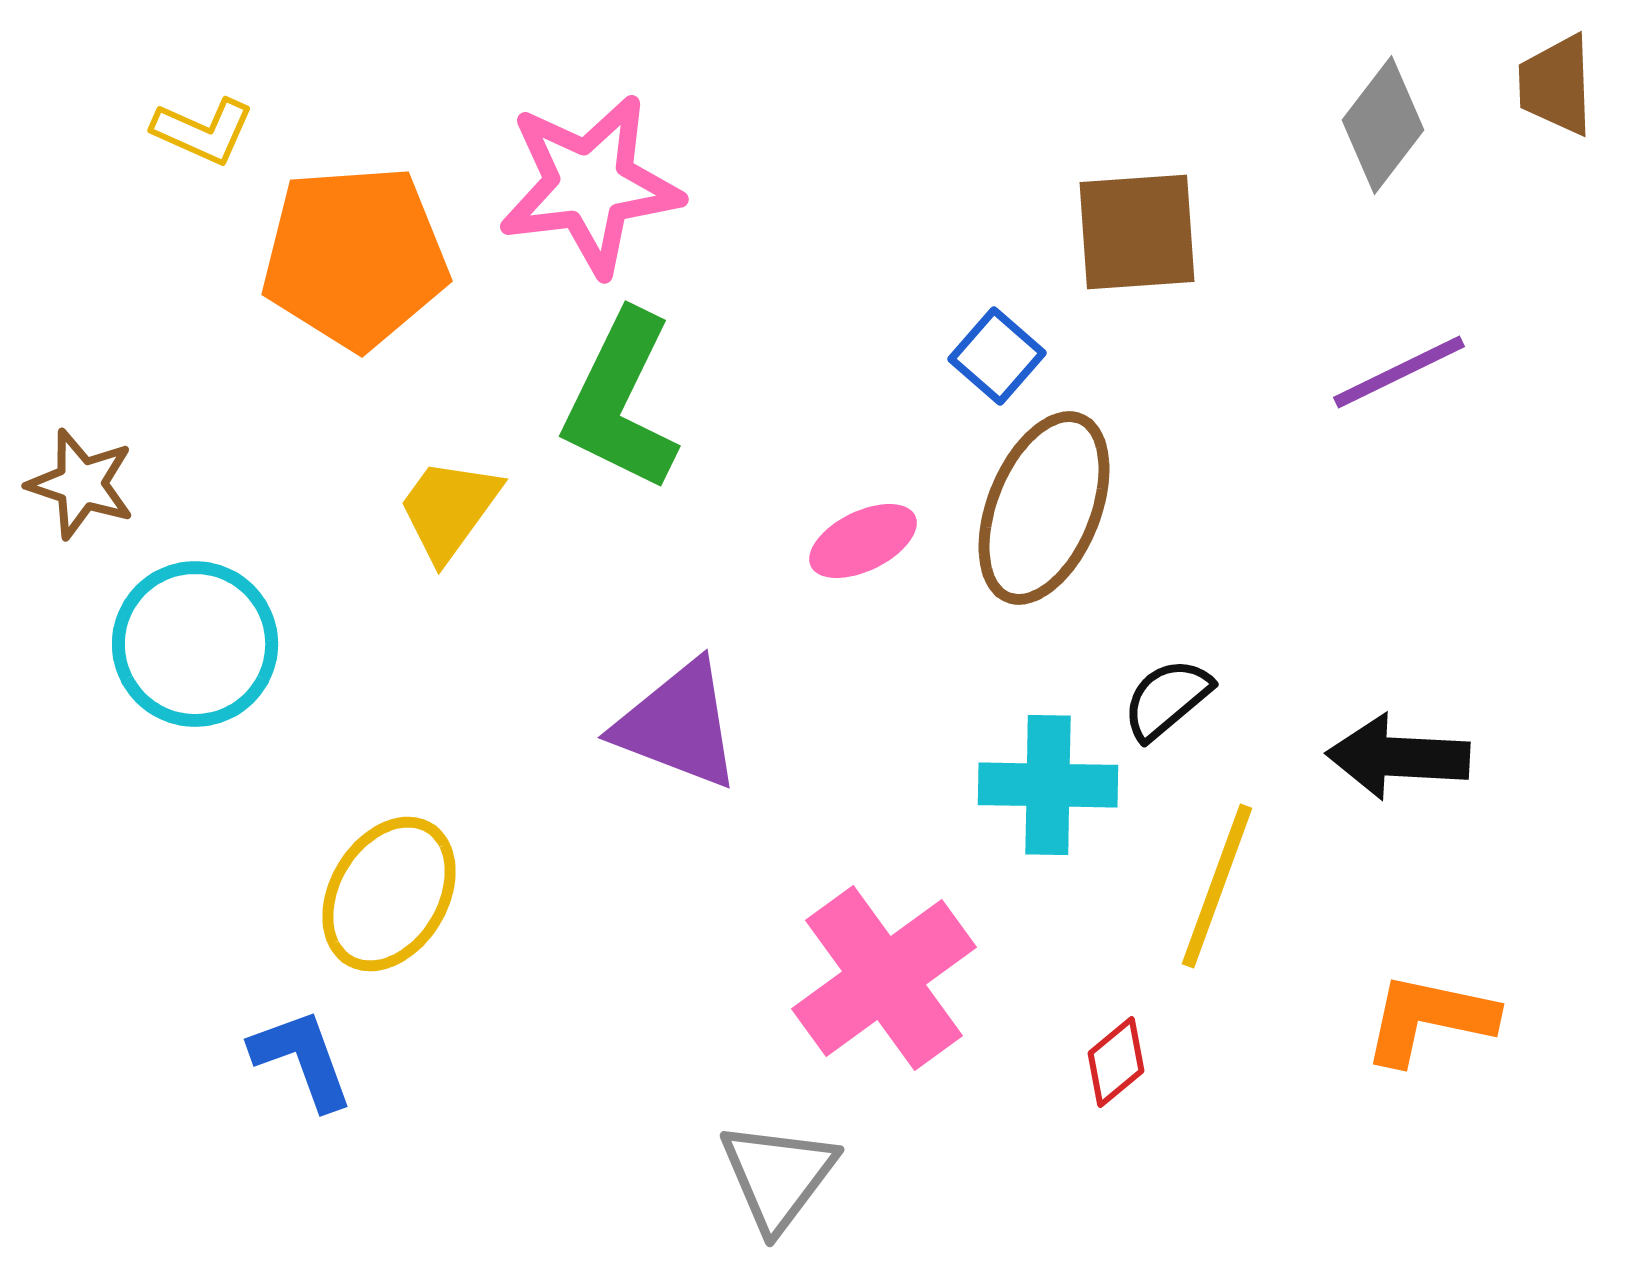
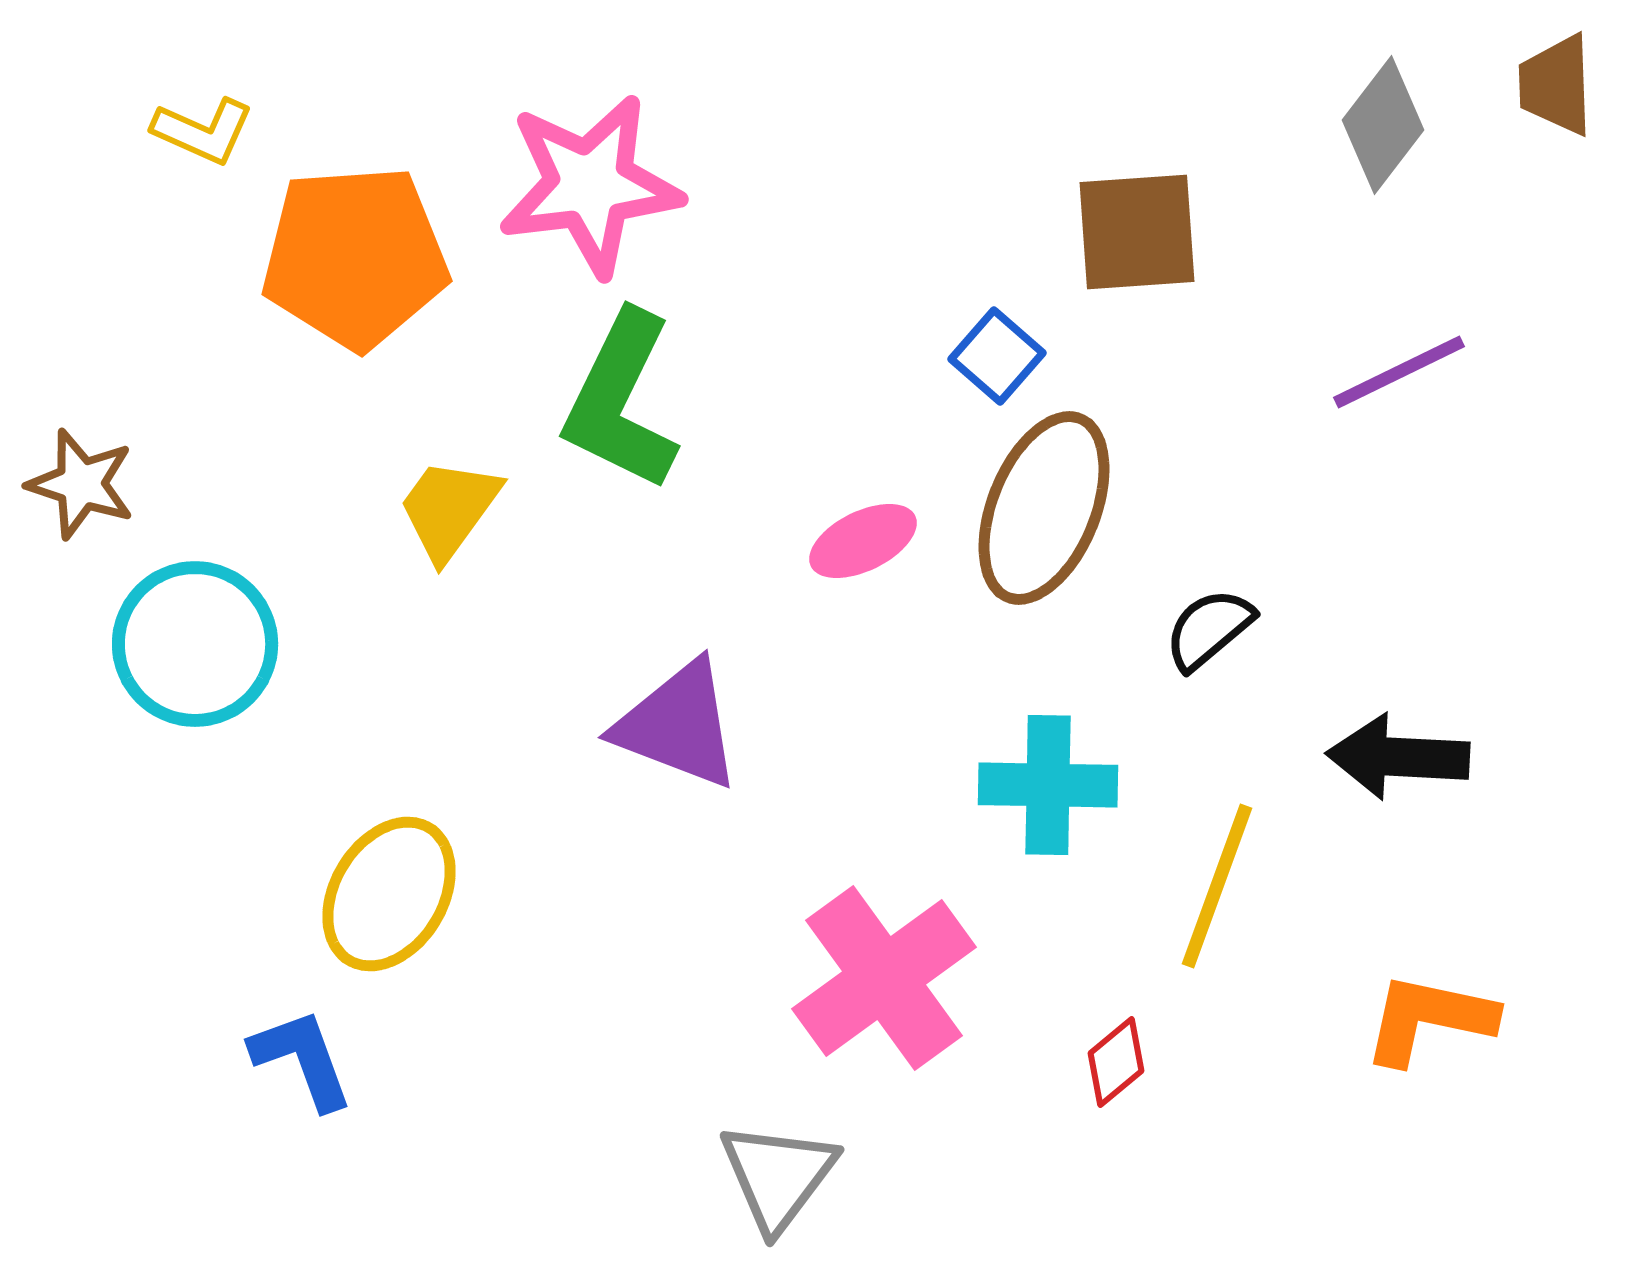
black semicircle: moved 42 px right, 70 px up
